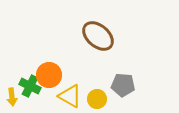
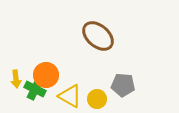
orange circle: moved 3 px left
green cross: moved 5 px right, 3 px down
yellow arrow: moved 4 px right, 18 px up
